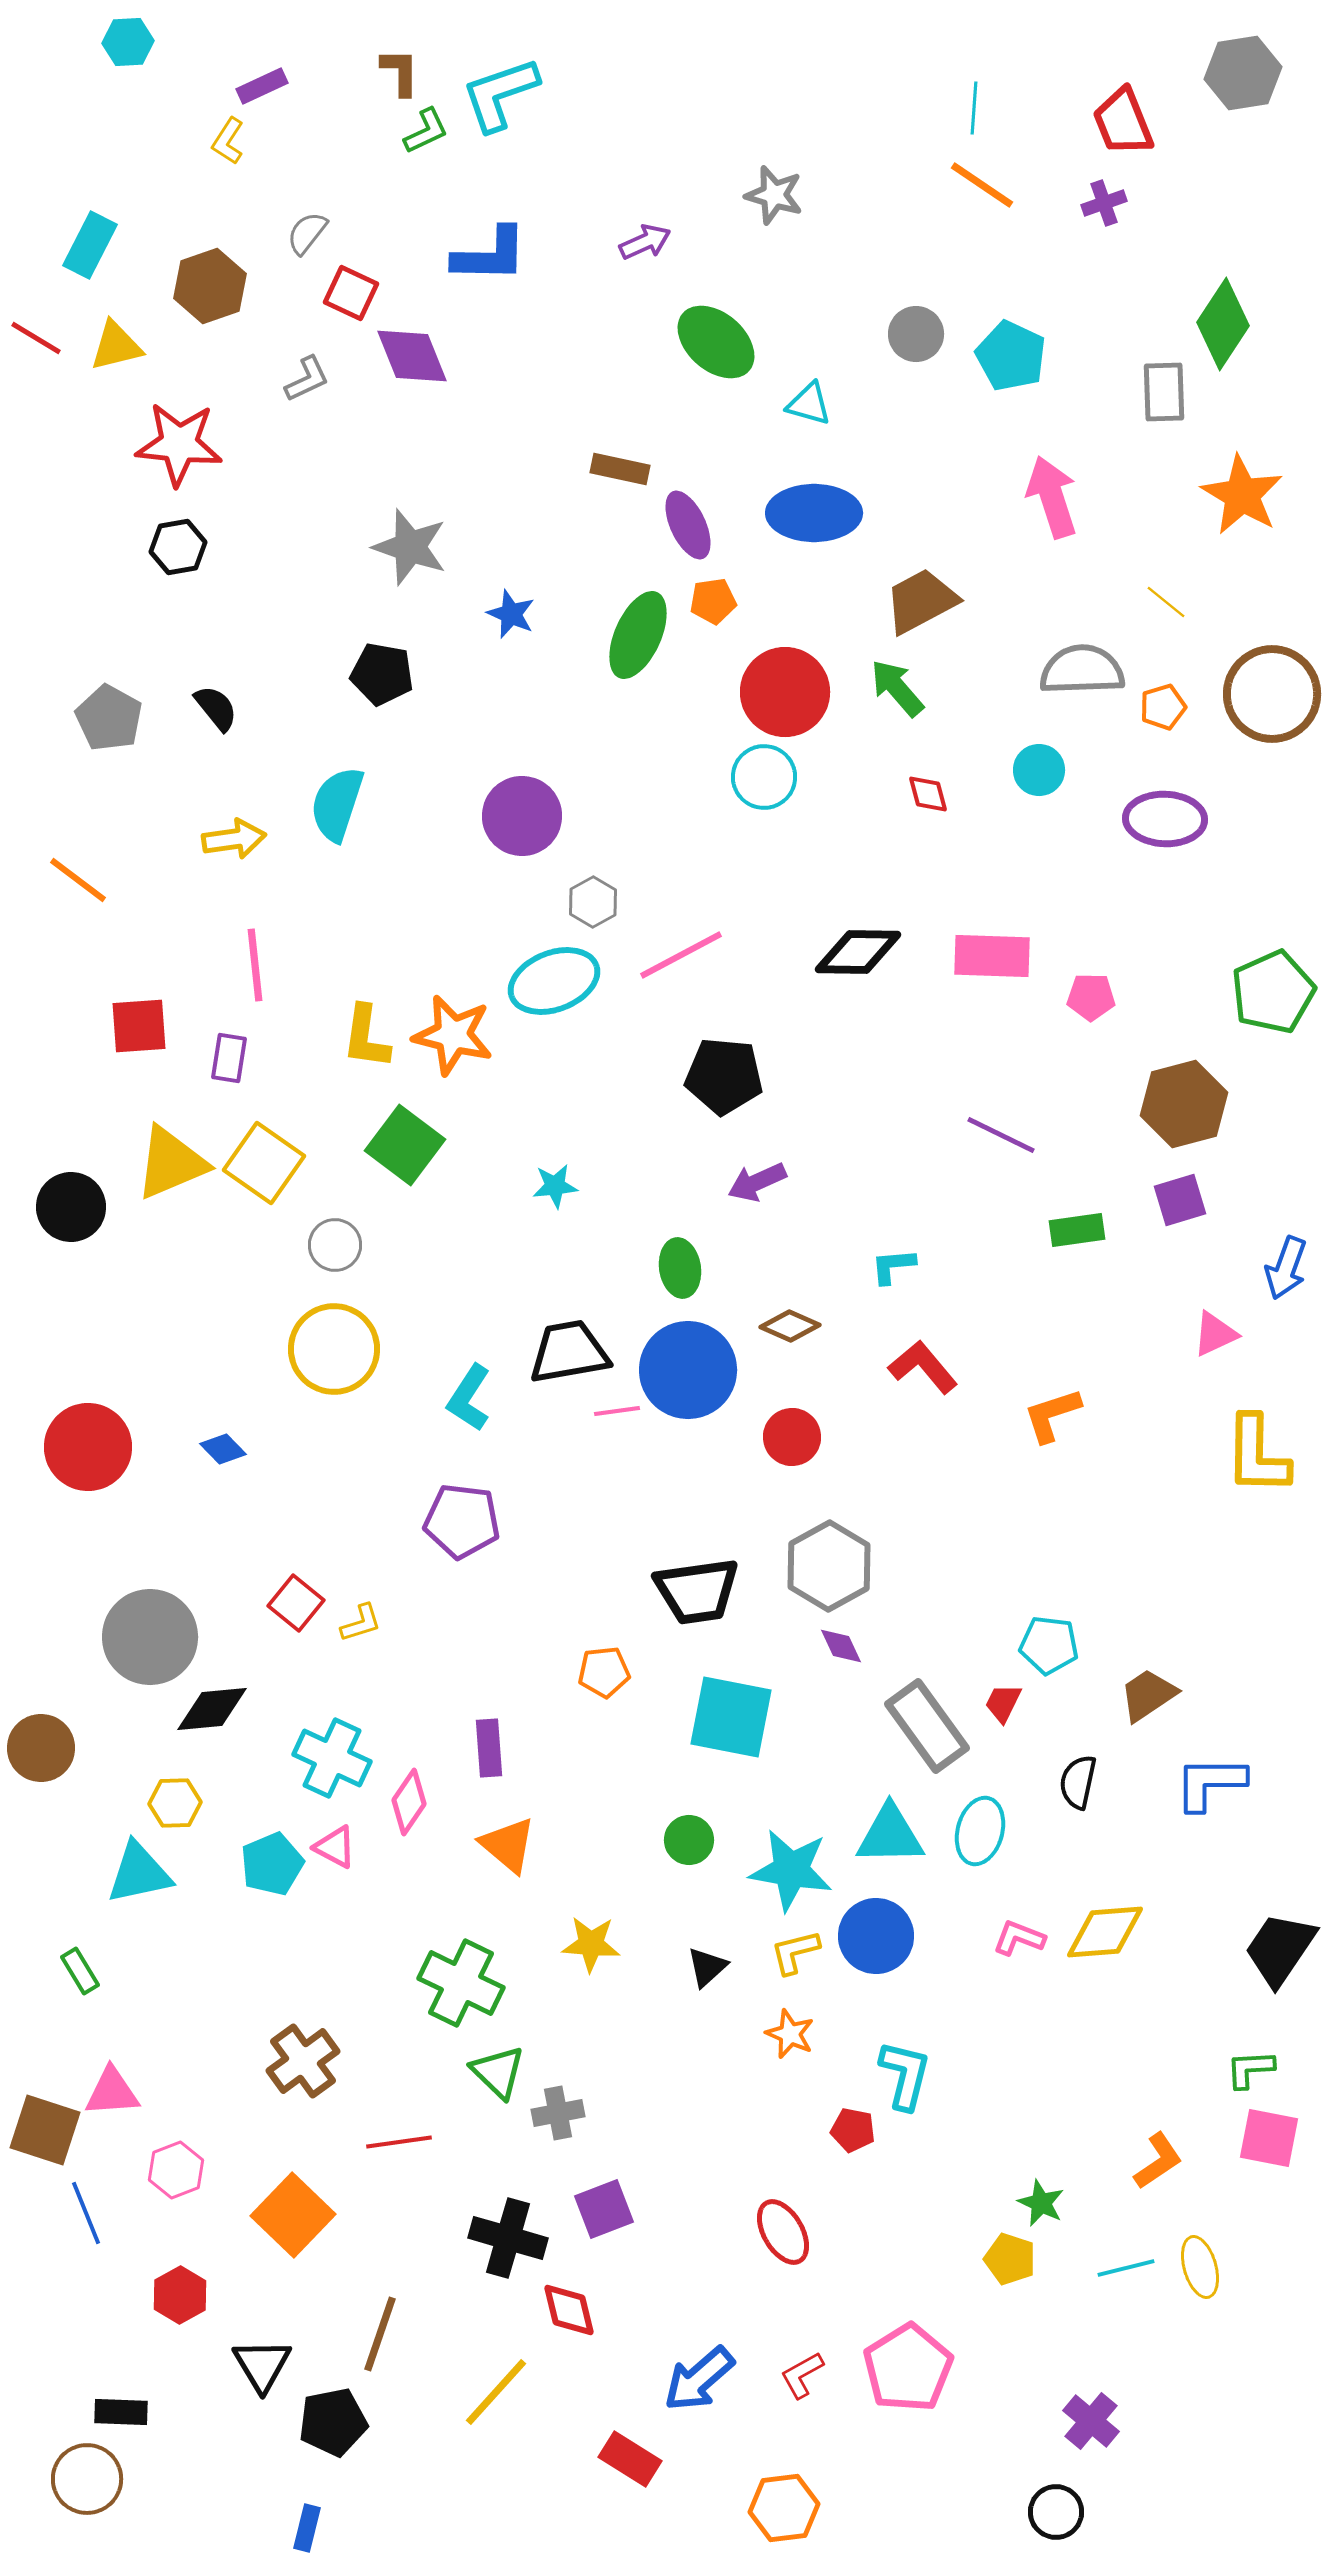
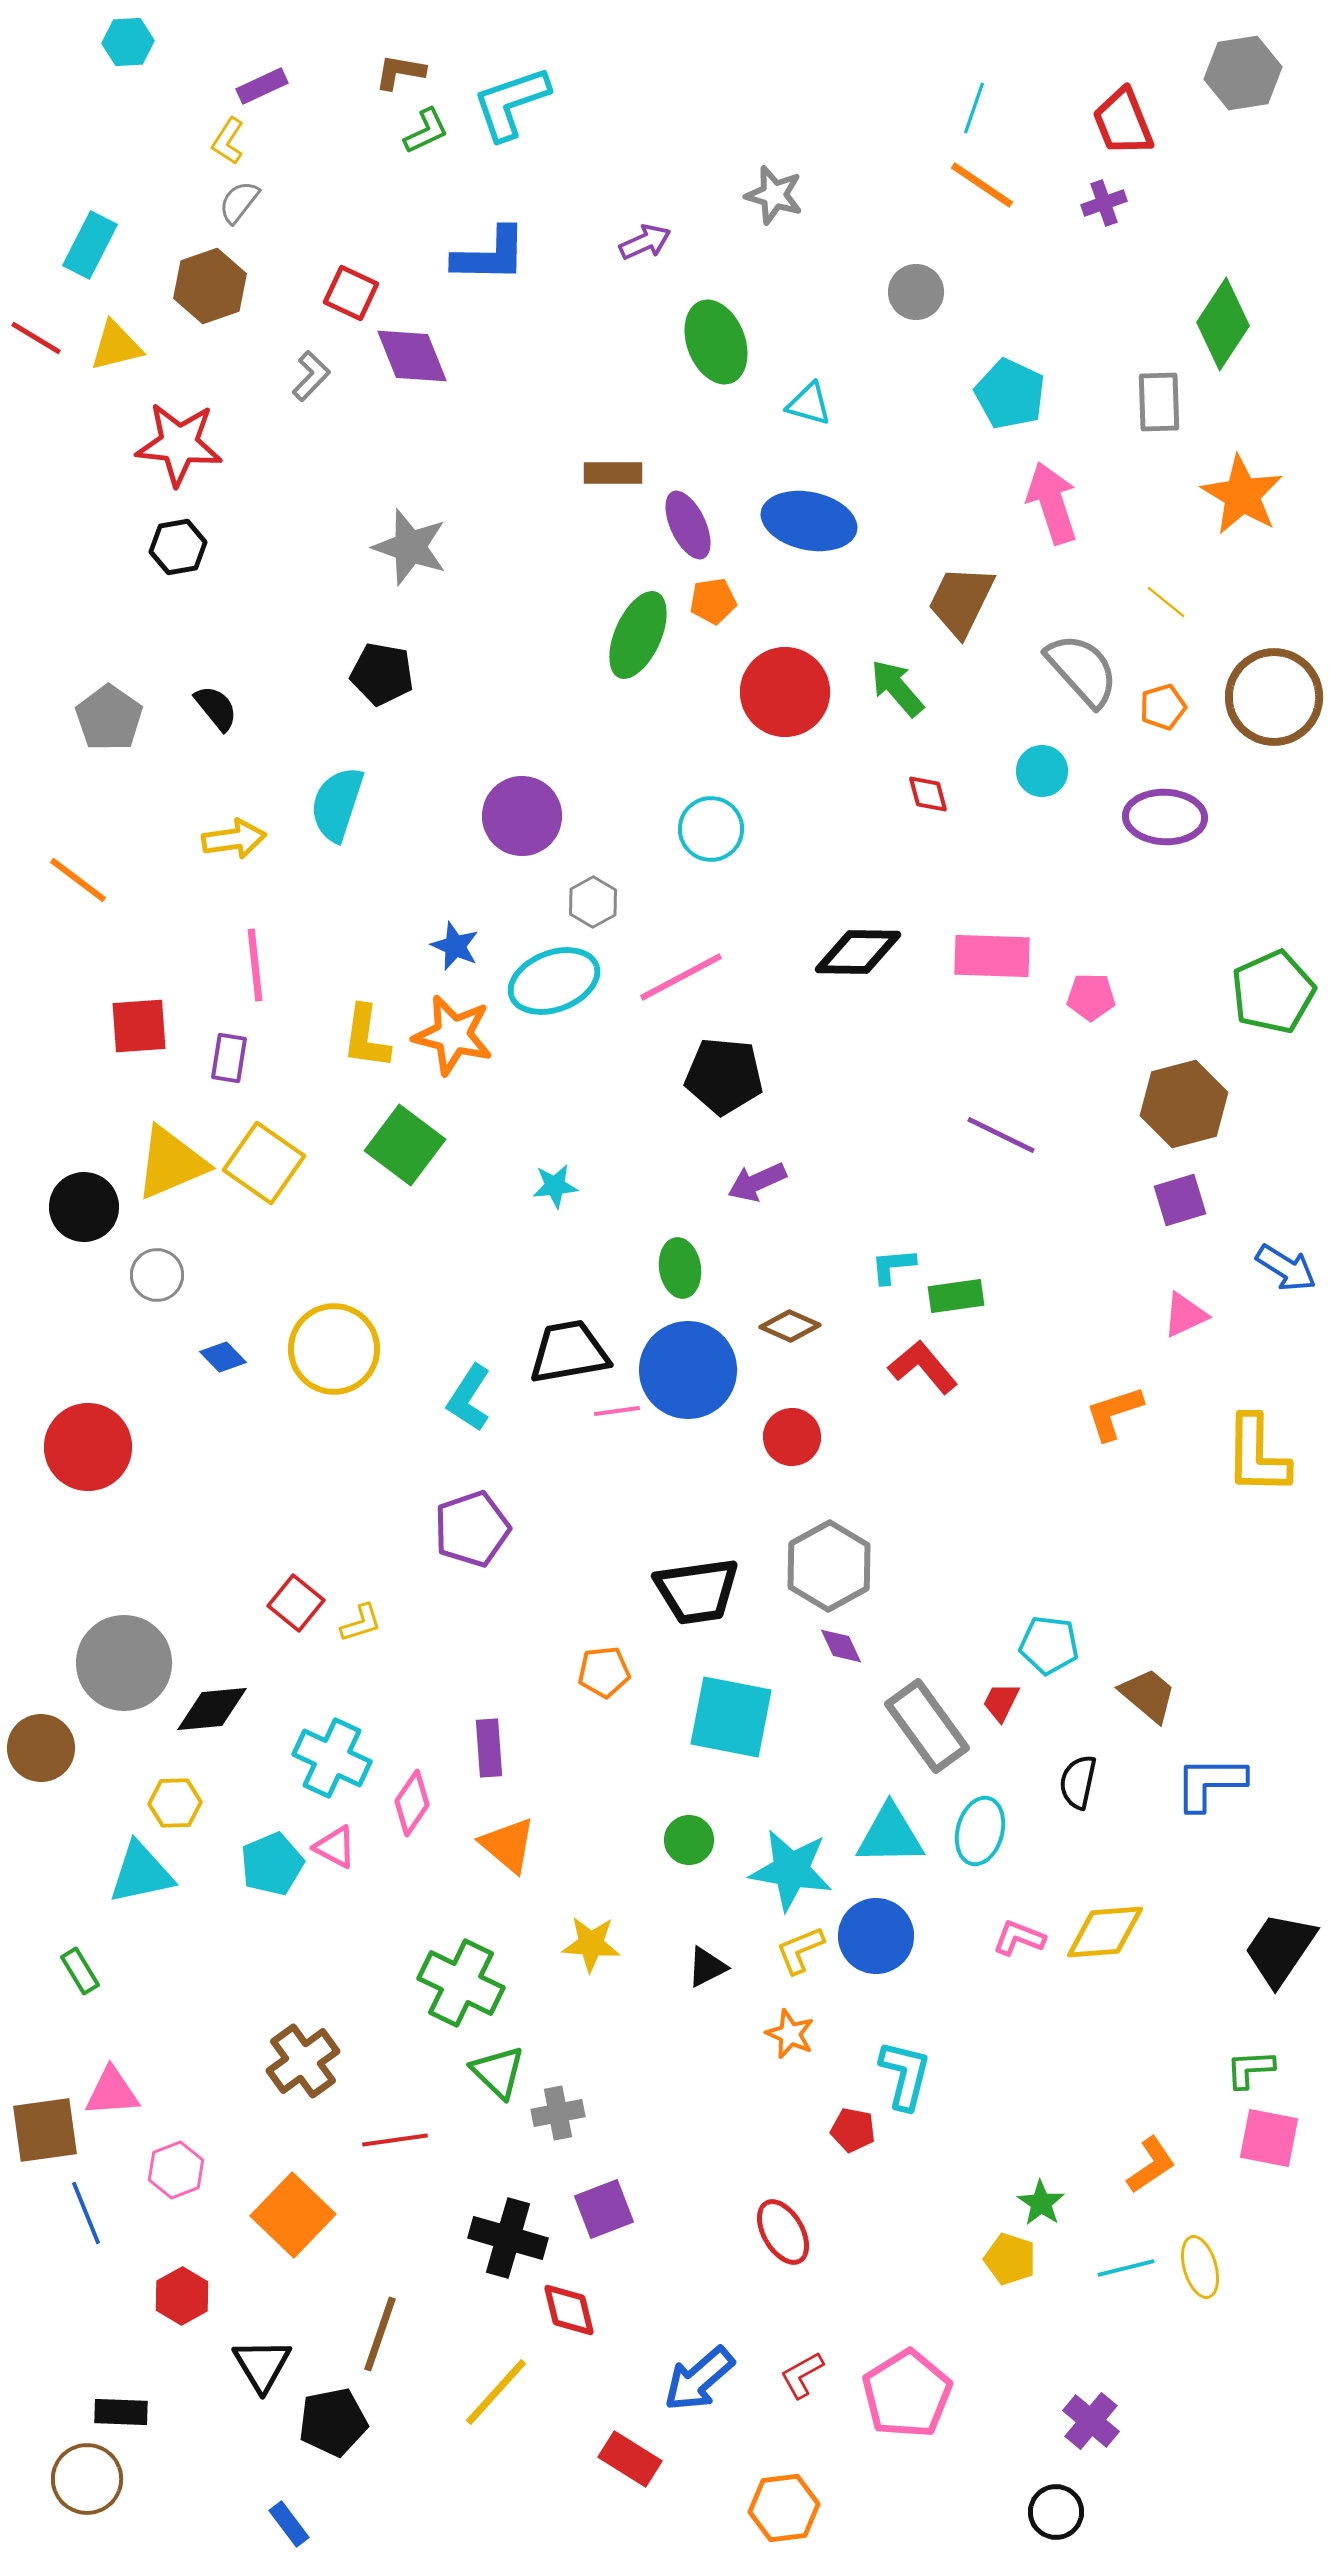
brown L-shape at (400, 72): rotated 80 degrees counterclockwise
cyan L-shape at (500, 94): moved 11 px right, 9 px down
cyan line at (974, 108): rotated 15 degrees clockwise
gray semicircle at (307, 233): moved 68 px left, 31 px up
gray circle at (916, 334): moved 42 px up
green ellipse at (716, 342): rotated 28 degrees clockwise
cyan pentagon at (1011, 356): moved 1 px left, 38 px down
gray L-shape at (307, 379): moved 4 px right, 3 px up; rotated 21 degrees counterclockwise
gray rectangle at (1164, 392): moved 5 px left, 10 px down
brown rectangle at (620, 469): moved 7 px left, 4 px down; rotated 12 degrees counterclockwise
pink arrow at (1052, 497): moved 6 px down
blue ellipse at (814, 513): moved 5 px left, 8 px down; rotated 12 degrees clockwise
brown trapezoid at (921, 601): moved 40 px right; rotated 36 degrees counterclockwise
blue star at (511, 614): moved 56 px left, 332 px down
gray semicircle at (1082, 670): rotated 50 degrees clockwise
brown circle at (1272, 694): moved 2 px right, 3 px down
gray pentagon at (109, 718): rotated 6 degrees clockwise
cyan circle at (1039, 770): moved 3 px right, 1 px down
cyan circle at (764, 777): moved 53 px left, 52 px down
purple ellipse at (1165, 819): moved 2 px up
pink line at (681, 955): moved 22 px down
black circle at (71, 1207): moved 13 px right
green rectangle at (1077, 1230): moved 121 px left, 66 px down
gray circle at (335, 1245): moved 178 px left, 30 px down
blue arrow at (1286, 1268): rotated 78 degrees counterclockwise
pink triangle at (1215, 1334): moved 30 px left, 19 px up
orange L-shape at (1052, 1415): moved 62 px right, 2 px up
blue diamond at (223, 1449): moved 92 px up
purple pentagon at (462, 1521): moved 10 px right, 8 px down; rotated 26 degrees counterclockwise
gray circle at (150, 1637): moved 26 px left, 26 px down
brown trapezoid at (1148, 1695): rotated 74 degrees clockwise
red trapezoid at (1003, 1703): moved 2 px left, 1 px up
pink diamond at (409, 1802): moved 3 px right, 1 px down
cyan triangle at (139, 1873): moved 2 px right
yellow L-shape at (795, 1952): moved 5 px right, 2 px up; rotated 8 degrees counterclockwise
black triangle at (707, 1967): rotated 15 degrees clockwise
brown square at (45, 2130): rotated 26 degrees counterclockwise
red line at (399, 2142): moved 4 px left, 2 px up
orange L-shape at (1158, 2161): moved 7 px left, 4 px down
green star at (1041, 2203): rotated 9 degrees clockwise
red hexagon at (180, 2295): moved 2 px right, 1 px down
pink pentagon at (908, 2368): moved 1 px left, 26 px down
blue rectangle at (307, 2528): moved 18 px left, 4 px up; rotated 51 degrees counterclockwise
